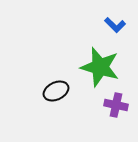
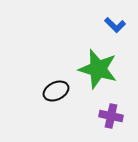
green star: moved 2 px left, 2 px down
purple cross: moved 5 px left, 11 px down
